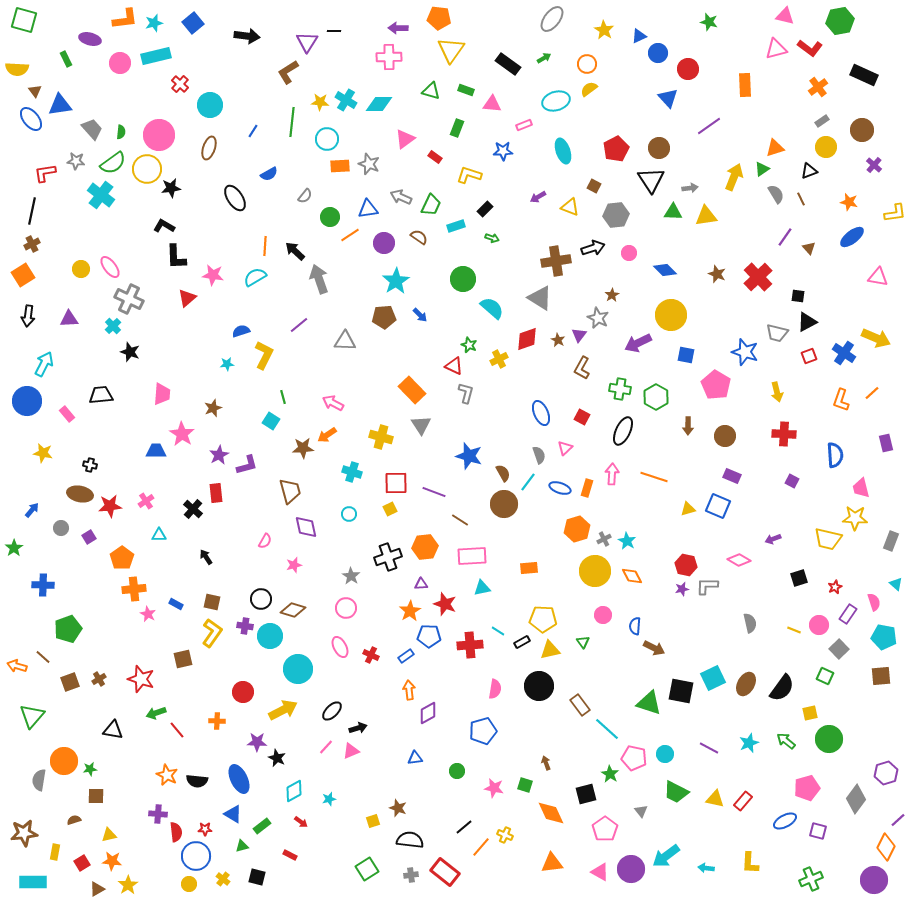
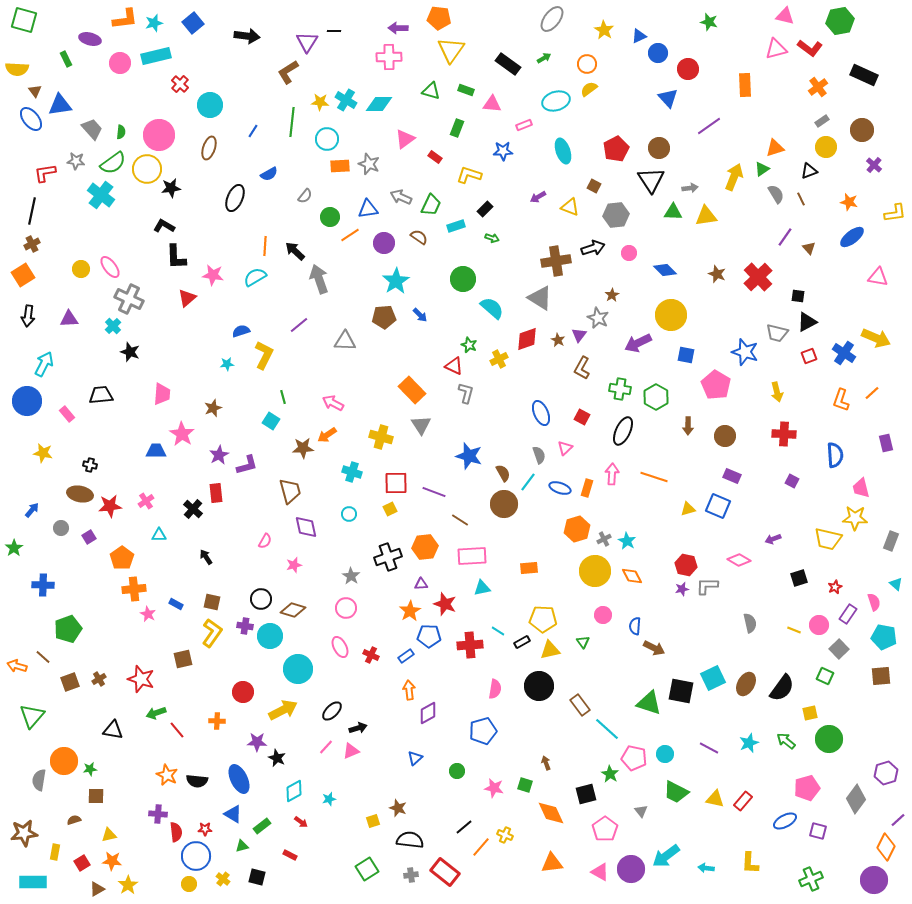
black ellipse at (235, 198): rotated 56 degrees clockwise
blue triangle at (415, 758): rotated 35 degrees counterclockwise
